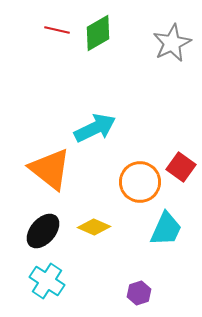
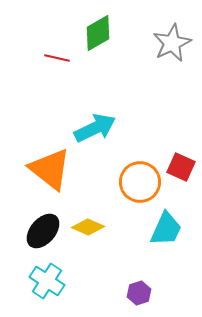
red line: moved 28 px down
red square: rotated 12 degrees counterclockwise
yellow diamond: moved 6 px left
